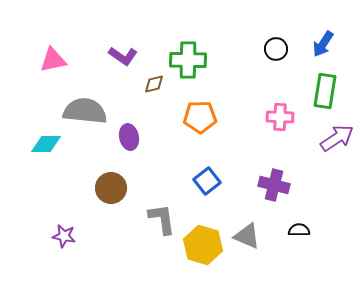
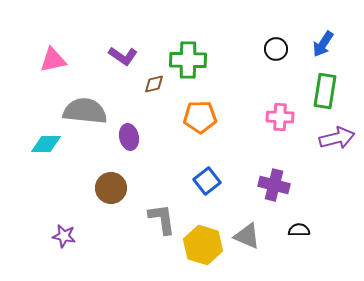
purple arrow: rotated 20 degrees clockwise
